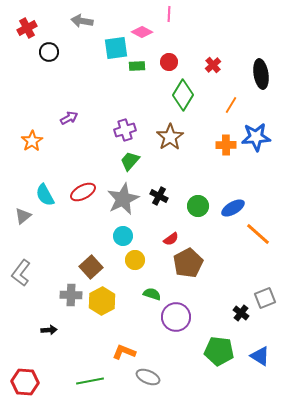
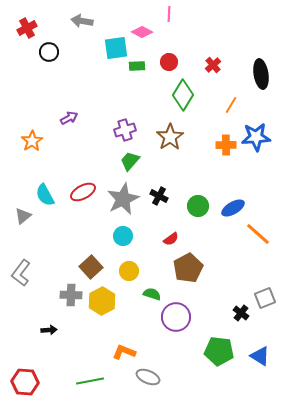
yellow circle at (135, 260): moved 6 px left, 11 px down
brown pentagon at (188, 263): moved 5 px down
